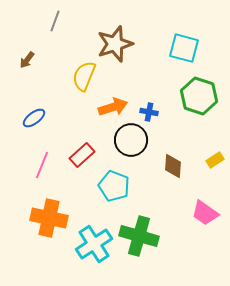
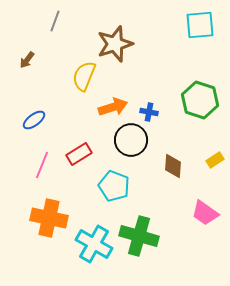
cyan square: moved 16 px right, 23 px up; rotated 20 degrees counterclockwise
green hexagon: moved 1 px right, 4 px down
blue ellipse: moved 2 px down
red rectangle: moved 3 px left, 1 px up; rotated 10 degrees clockwise
cyan cross: rotated 27 degrees counterclockwise
